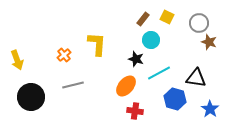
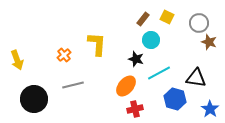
black circle: moved 3 px right, 2 px down
red cross: moved 2 px up; rotated 21 degrees counterclockwise
